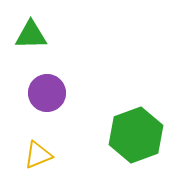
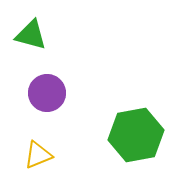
green triangle: rotated 16 degrees clockwise
green hexagon: rotated 10 degrees clockwise
